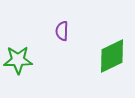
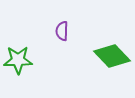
green diamond: rotated 72 degrees clockwise
